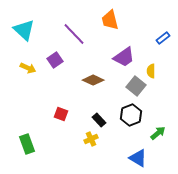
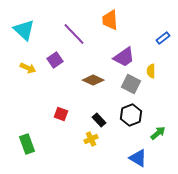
orange trapezoid: rotated 10 degrees clockwise
gray square: moved 5 px left, 2 px up; rotated 12 degrees counterclockwise
